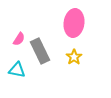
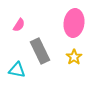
pink semicircle: moved 14 px up
